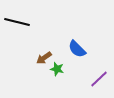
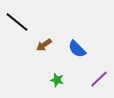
black line: rotated 25 degrees clockwise
brown arrow: moved 13 px up
green star: moved 11 px down
